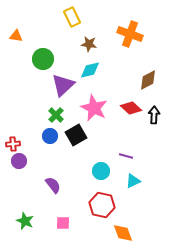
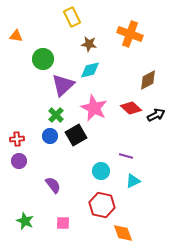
black arrow: moved 2 px right; rotated 60 degrees clockwise
red cross: moved 4 px right, 5 px up
